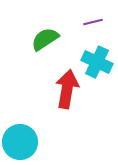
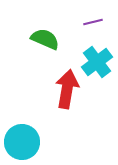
green semicircle: rotated 56 degrees clockwise
cyan cross: rotated 28 degrees clockwise
cyan circle: moved 2 px right
